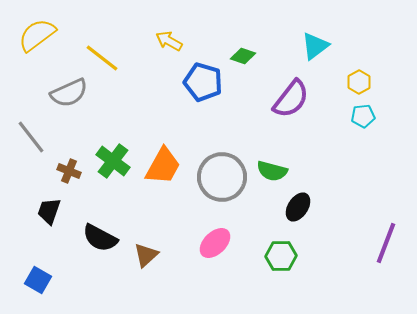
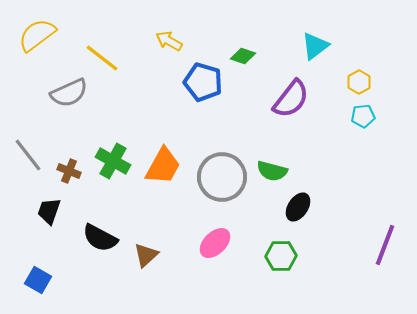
gray line: moved 3 px left, 18 px down
green cross: rotated 8 degrees counterclockwise
purple line: moved 1 px left, 2 px down
